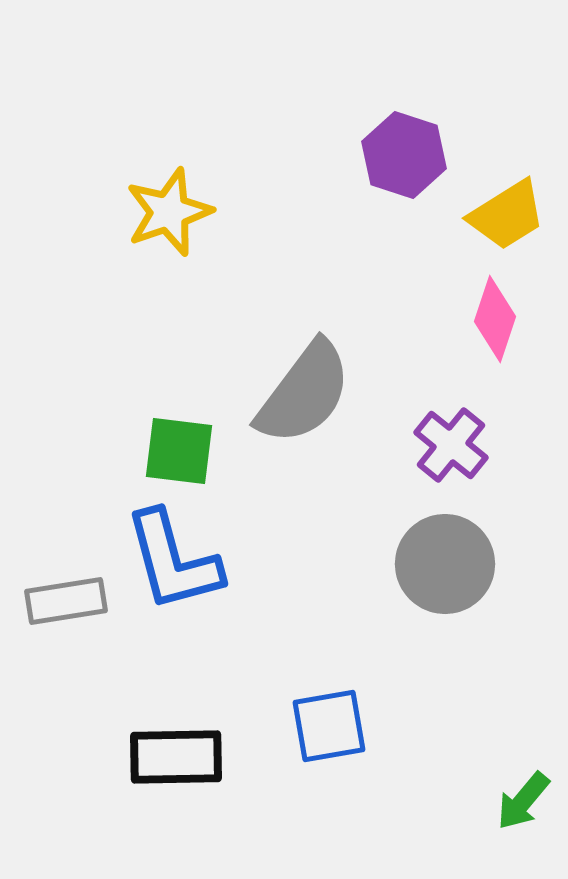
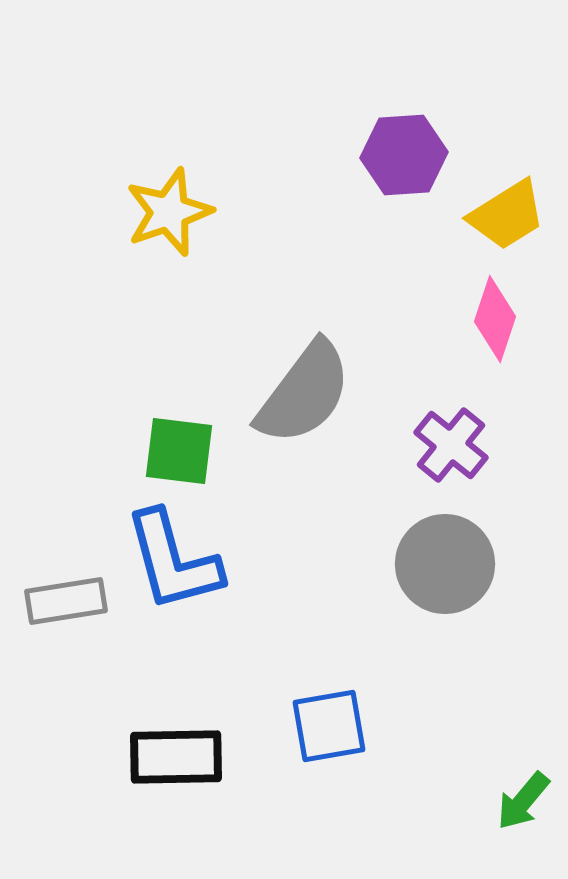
purple hexagon: rotated 22 degrees counterclockwise
